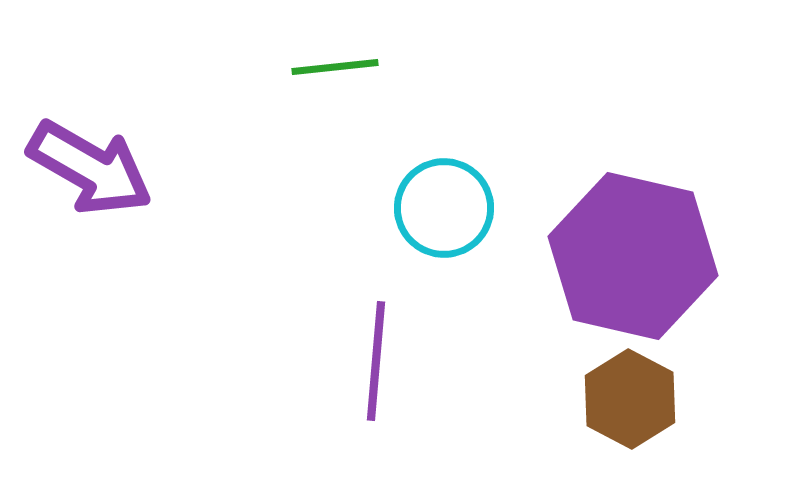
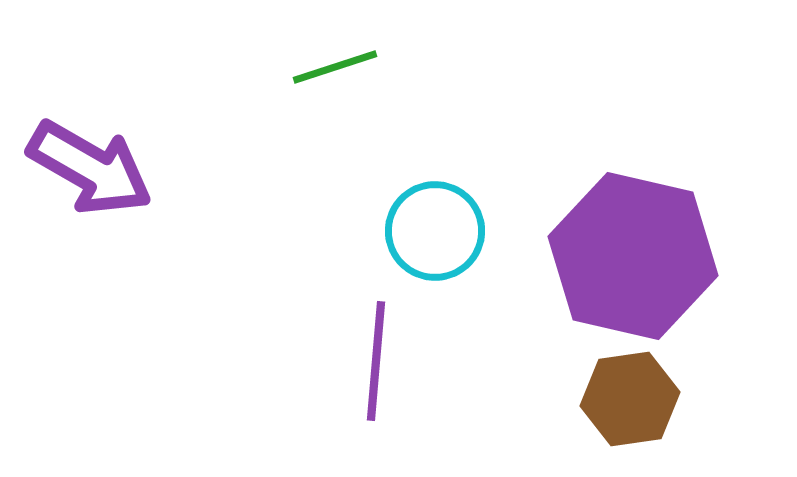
green line: rotated 12 degrees counterclockwise
cyan circle: moved 9 px left, 23 px down
brown hexagon: rotated 24 degrees clockwise
